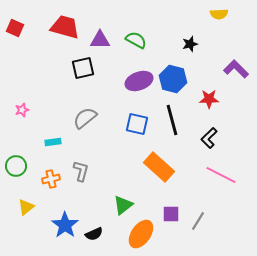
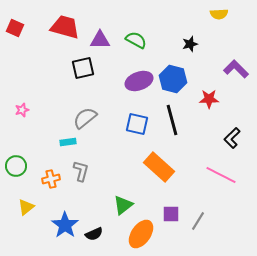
black L-shape: moved 23 px right
cyan rectangle: moved 15 px right
